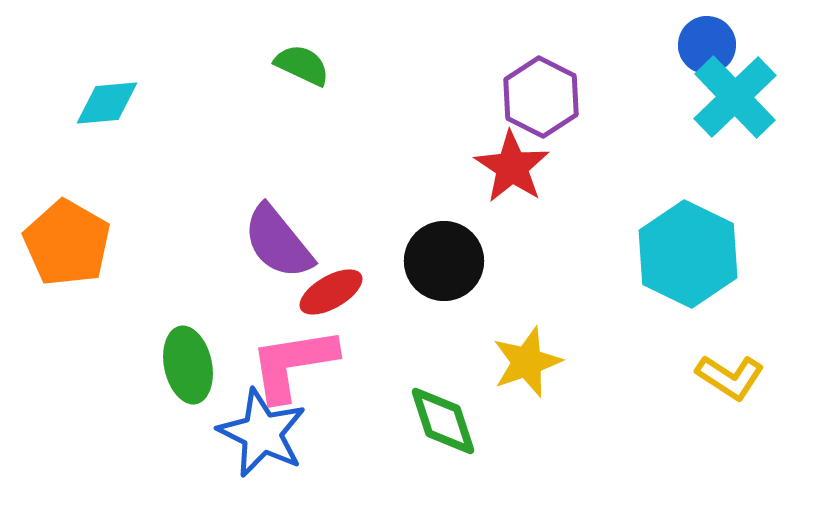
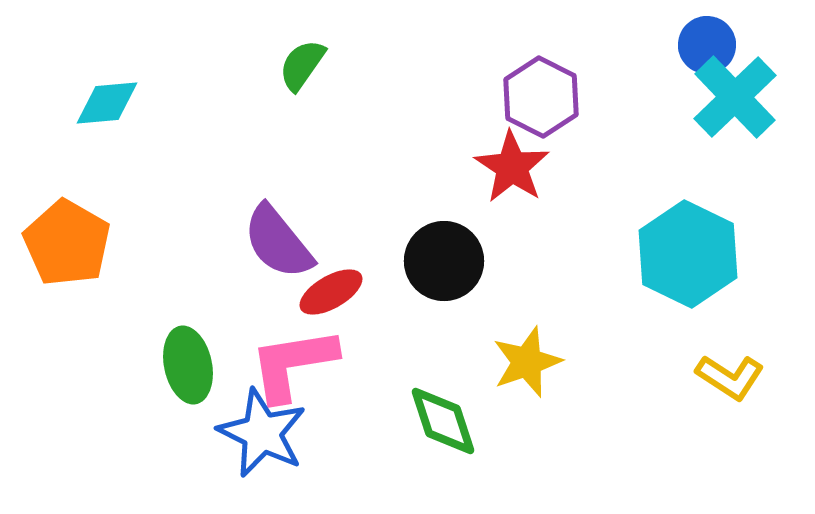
green semicircle: rotated 80 degrees counterclockwise
